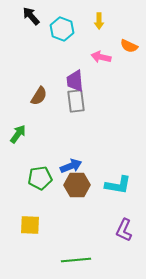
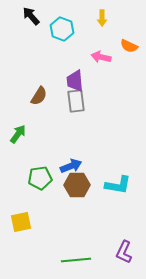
yellow arrow: moved 3 px right, 3 px up
yellow square: moved 9 px left, 3 px up; rotated 15 degrees counterclockwise
purple L-shape: moved 22 px down
